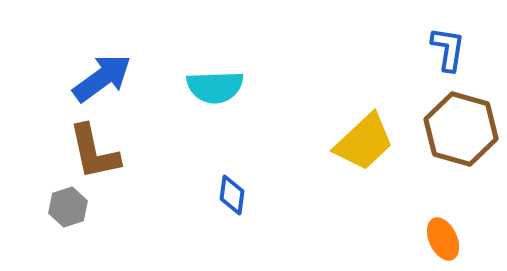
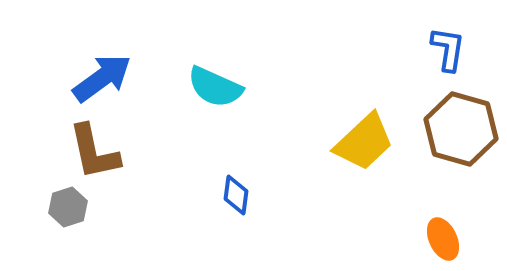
cyan semicircle: rotated 26 degrees clockwise
blue diamond: moved 4 px right
